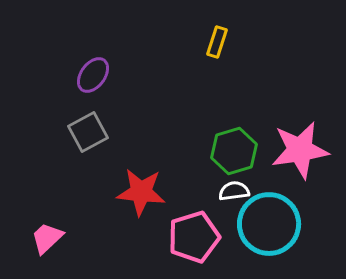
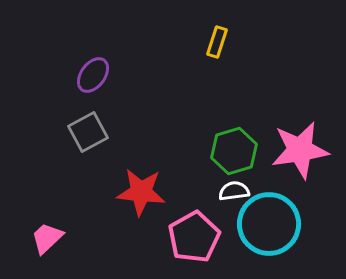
pink pentagon: rotated 12 degrees counterclockwise
